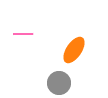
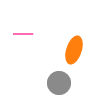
orange ellipse: rotated 16 degrees counterclockwise
